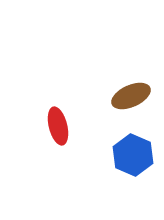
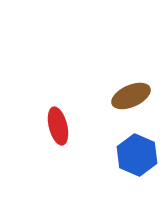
blue hexagon: moved 4 px right
